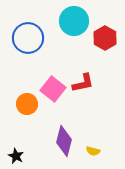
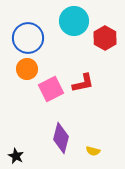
pink square: moved 2 px left; rotated 25 degrees clockwise
orange circle: moved 35 px up
purple diamond: moved 3 px left, 3 px up
